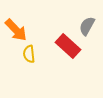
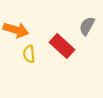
orange arrow: rotated 30 degrees counterclockwise
red rectangle: moved 6 px left
